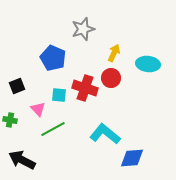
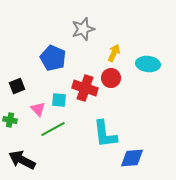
cyan square: moved 5 px down
cyan L-shape: rotated 136 degrees counterclockwise
